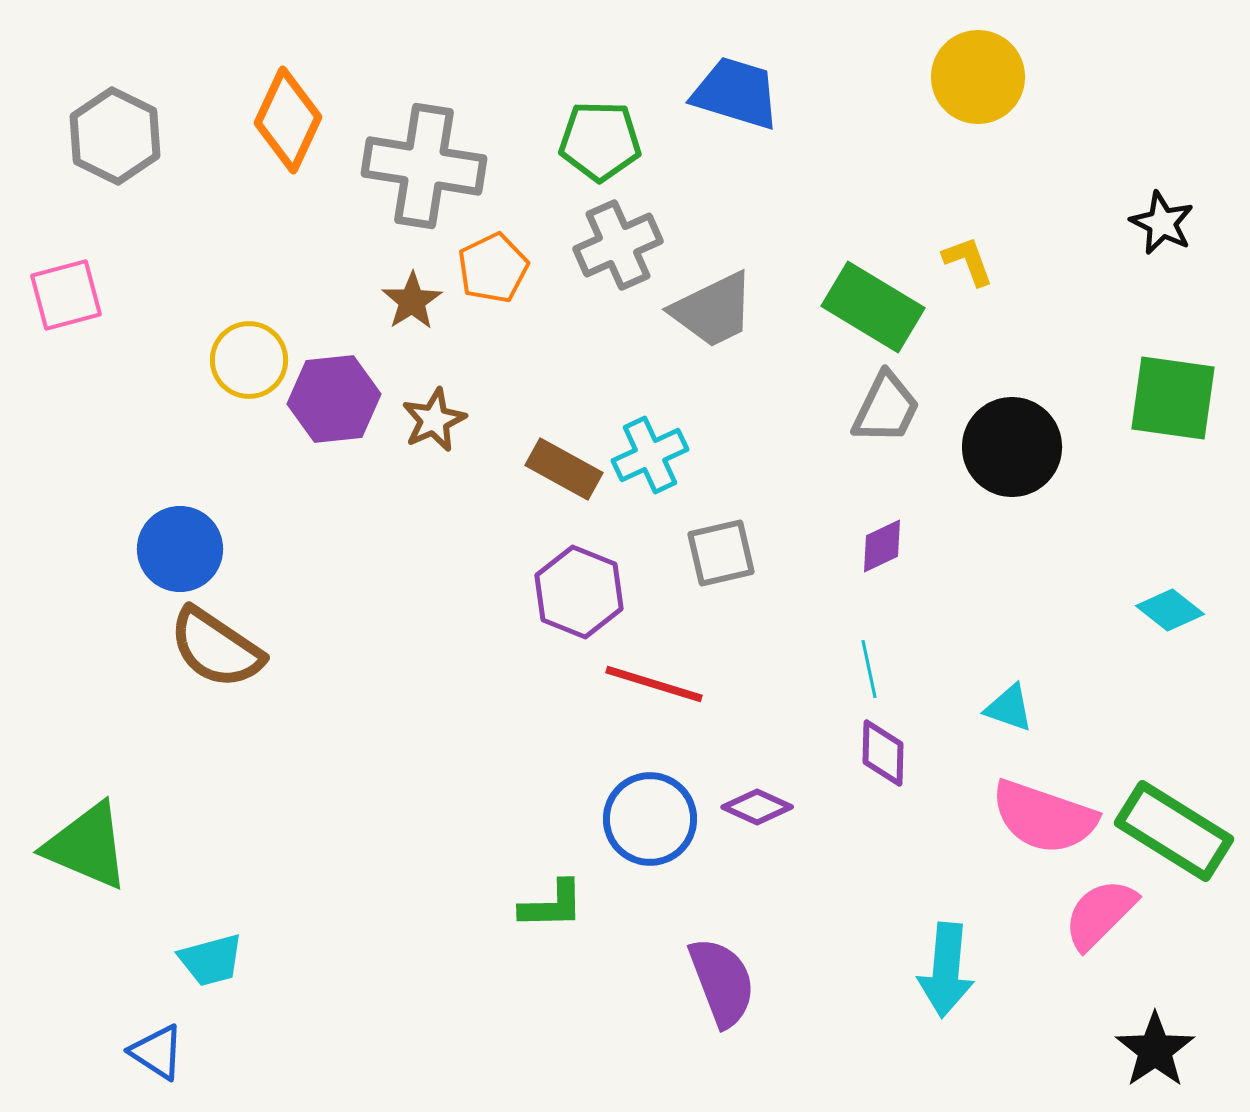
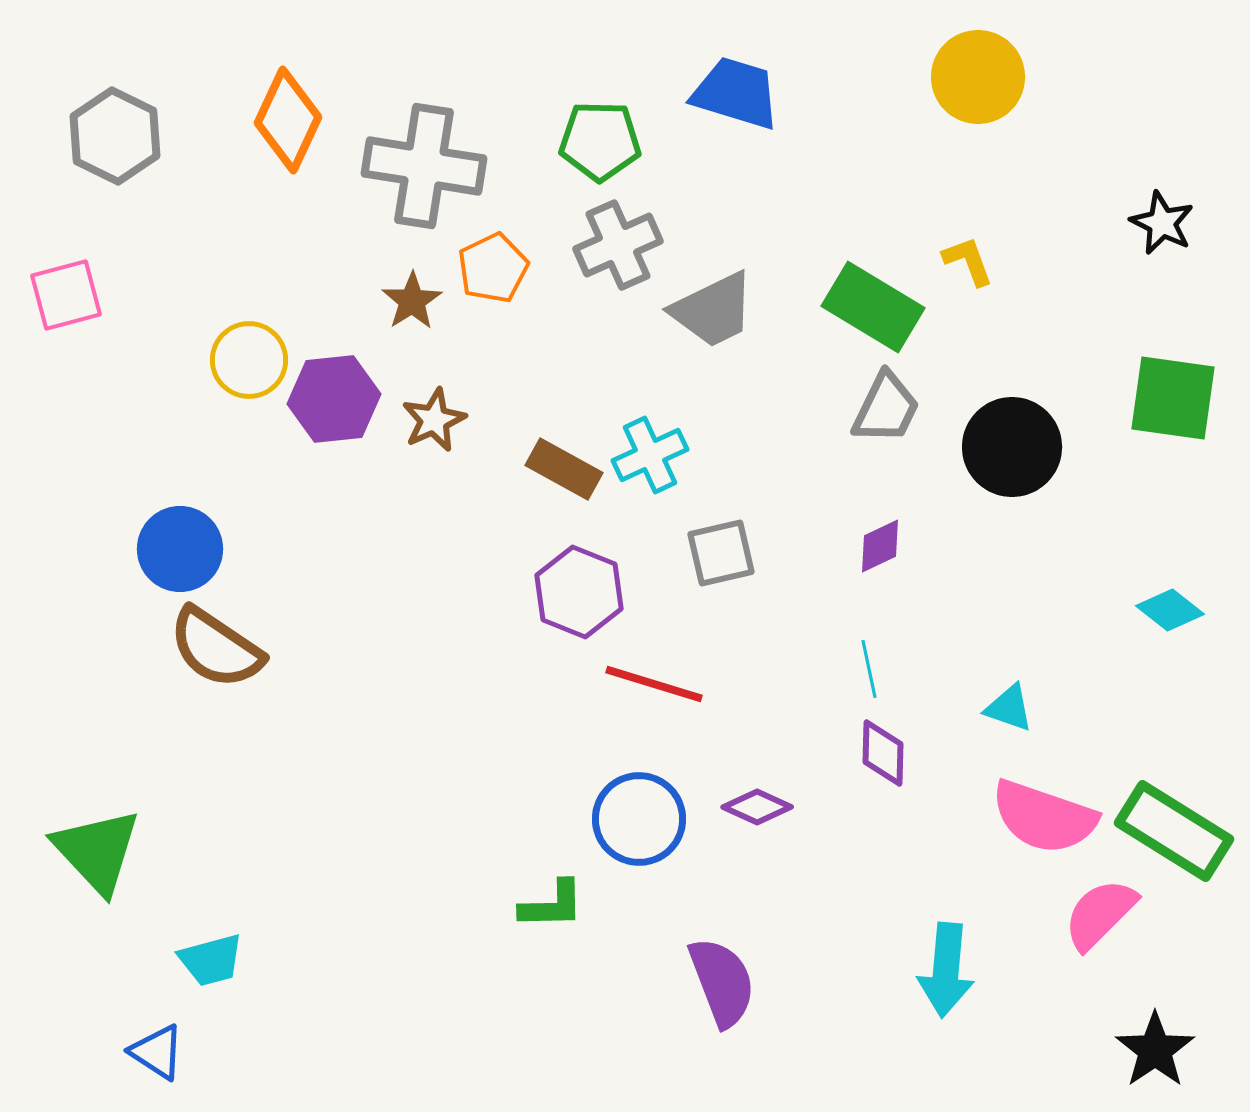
purple diamond at (882, 546): moved 2 px left
blue circle at (650, 819): moved 11 px left
green triangle at (87, 846): moved 10 px right, 5 px down; rotated 24 degrees clockwise
